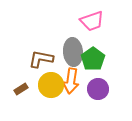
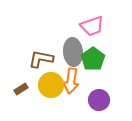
pink trapezoid: moved 5 px down
purple circle: moved 1 px right, 11 px down
